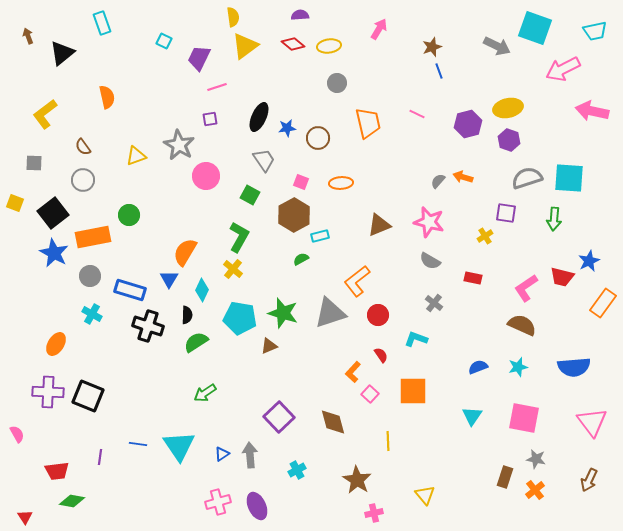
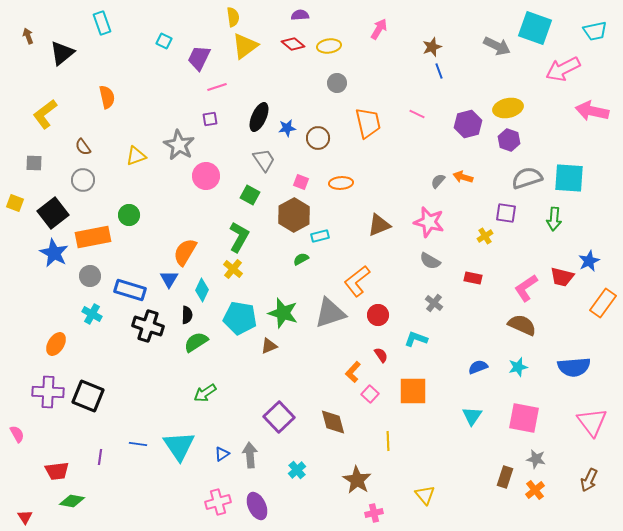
cyan cross at (297, 470): rotated 12 degrees counterclockwise
